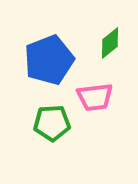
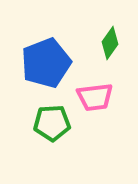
green diamond: rotated 16 degrees counterclockwise
blue pentagon: moved 3 px left, 3 px down
